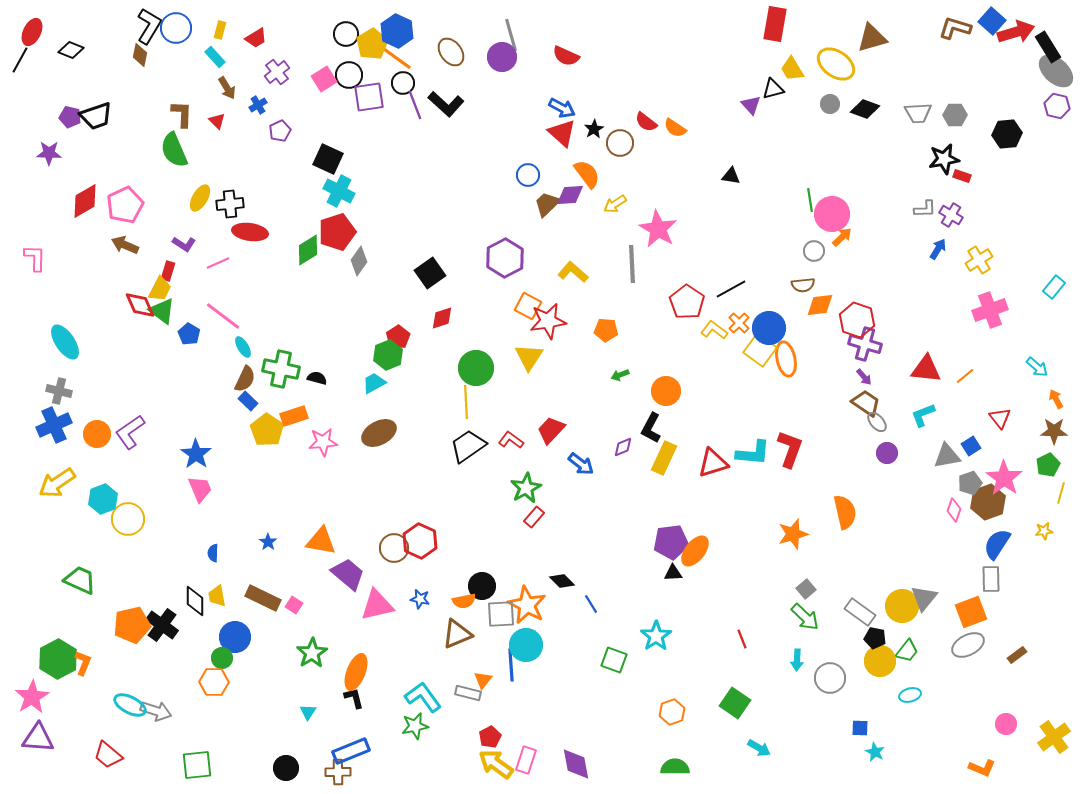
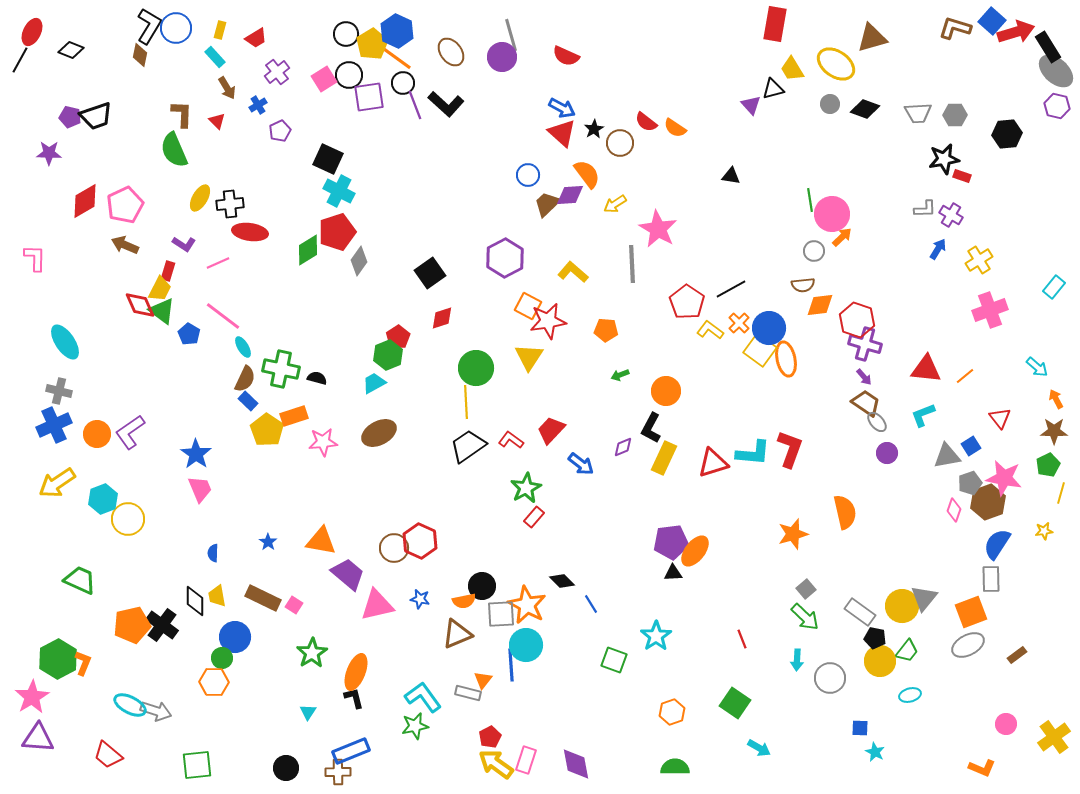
yellow L-shape at (714, 330): moved 4 px left
pink star at (1004, 478): rotated 24 degrees counterclockwise
